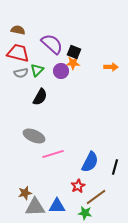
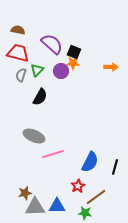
gray semicircle: moved 2 px down; rotated 120 degrees clockwise
